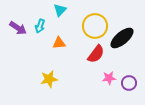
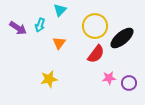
cyan arrow: moved 1 px up
orange triangle: rotated 48 degrees counterclockwise
